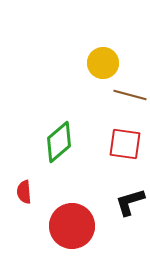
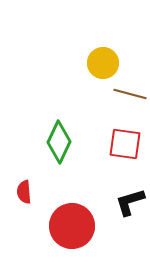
brown line: moved 1 px up
green diamond: rotated 24 degrees counterclockwise
